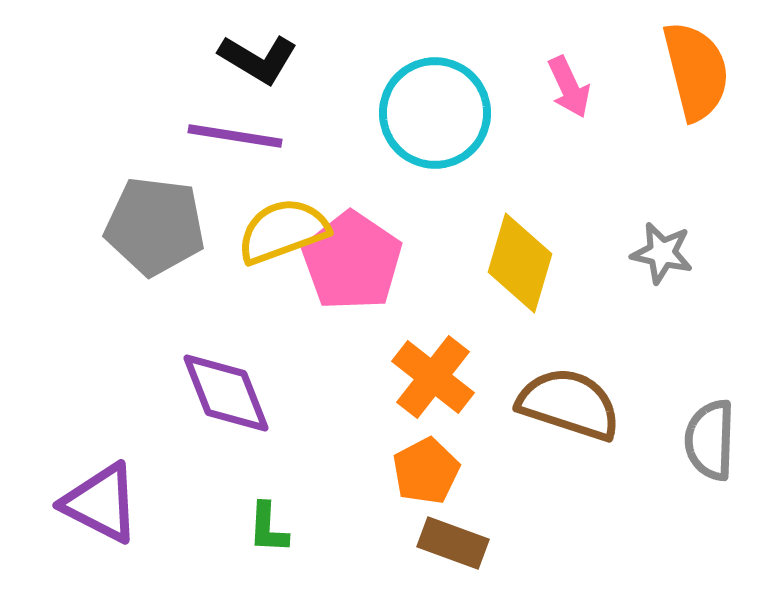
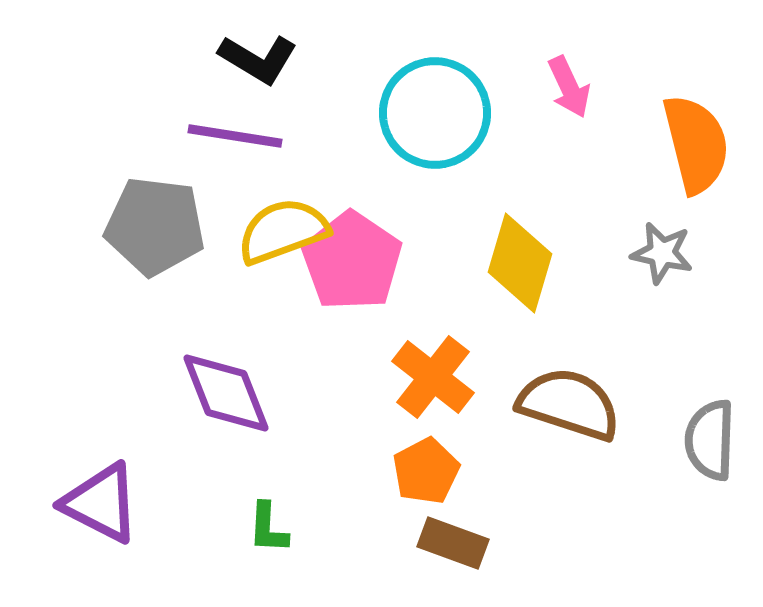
orange semicircle: moved 73 px down
